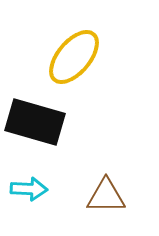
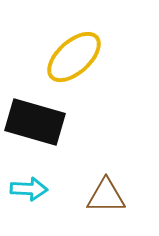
yellow ellipse: rotated 8 degrees clockwise
